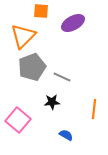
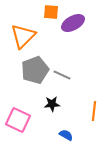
orange square: moved 10 px right, 1 px down
gray pentagon: moved 3 px right, 3 px down
gray line: moved 2 px up
black star: moved 2 px down
orange line: moved 2 px down
pink square: rotated 15 degrees counterclockwise
